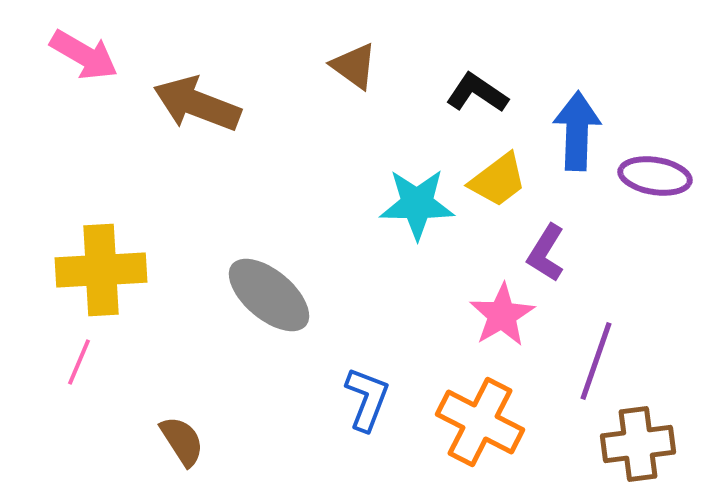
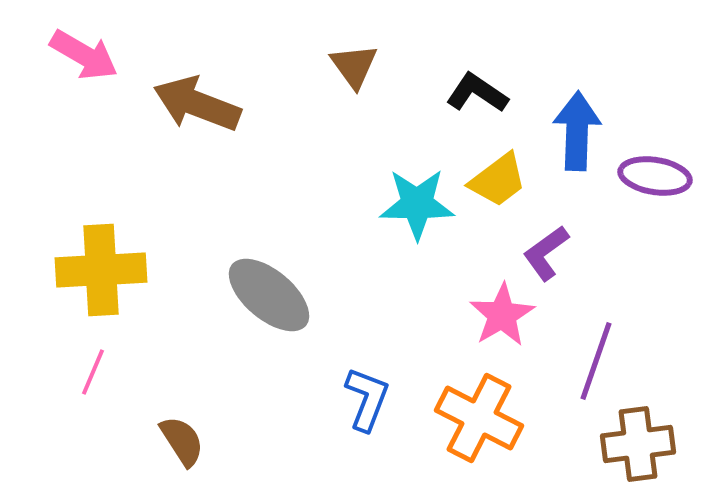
brown triangle: rotated 18 degrees clockwise
purple L-shape: rotated 22 degrees clockwise
pink line: moved 14 px right, 10 px down
orange cross: moved 1 px left, 4 px up
